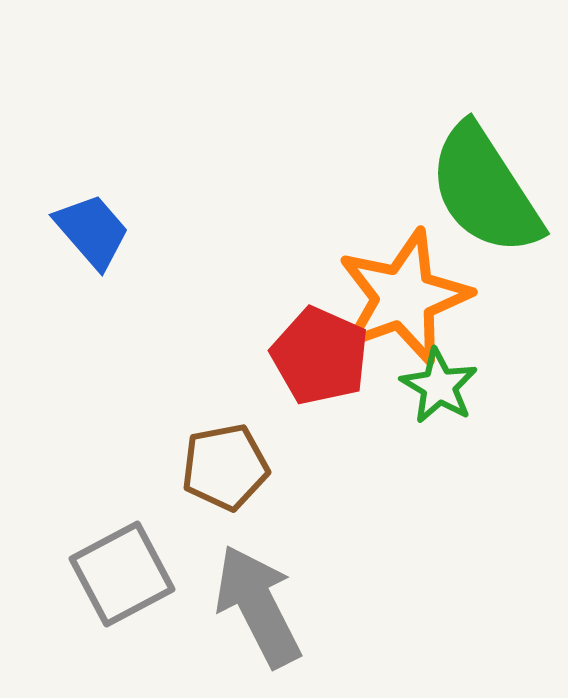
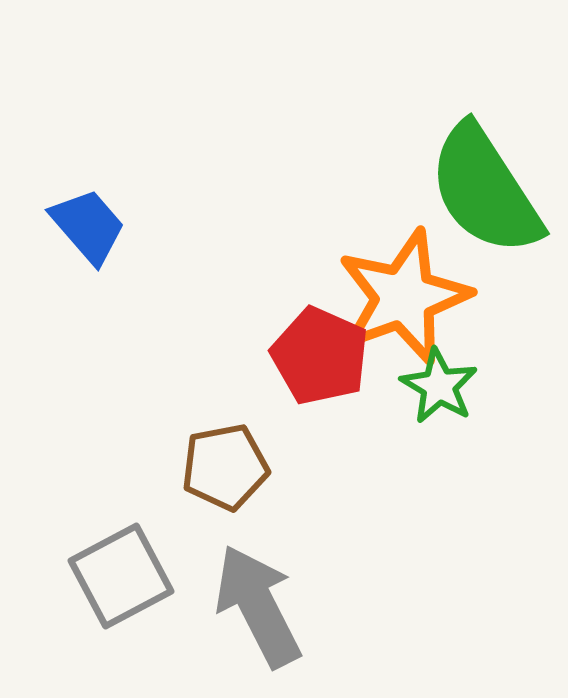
blue trapezoid: moved 4 px left, 5 px up
gray square: moved 1 px left, 2 px down
